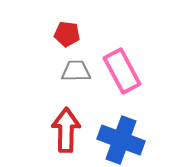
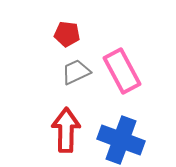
gray trapezoid: moved 1 px down; rotated 24 degrees counterclockwise
